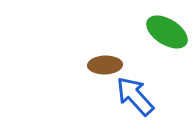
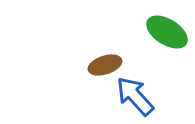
brown ellipse: rotated 16 degrees counterclockwise
